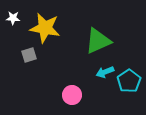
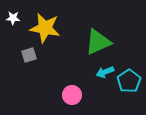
green triangle: moved 1 px down
